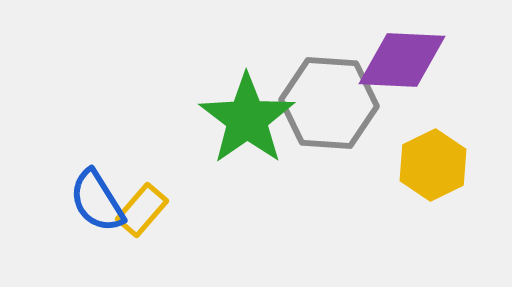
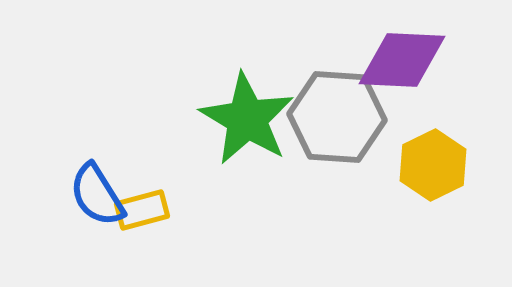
gray hexagon: moved 8 px right, 14 px down
green star: rotated 6 degrees counterclockwise
blue semicircle: moved 6 px up
yellow rectangle: rotated 34 degrees clockwise
